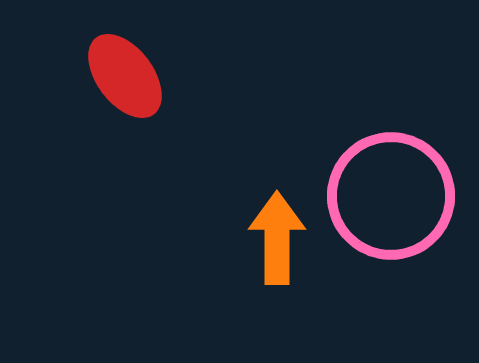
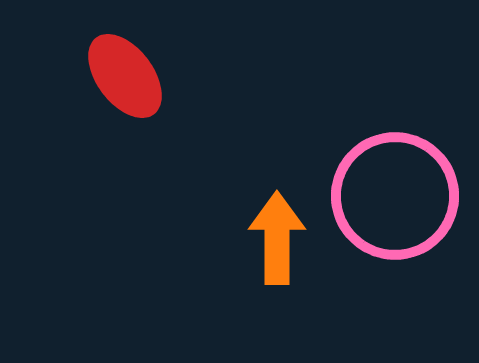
pink circle: moved 4 px right
